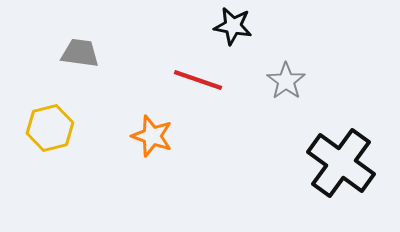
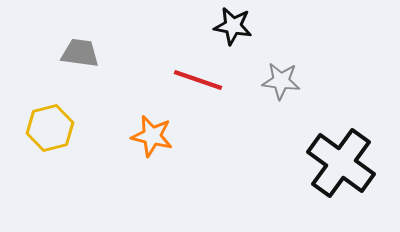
gray star: moved 5 px left; rotated 30 degrees counterclockwise
orange star: rotated 6 degrees counterclockwise
